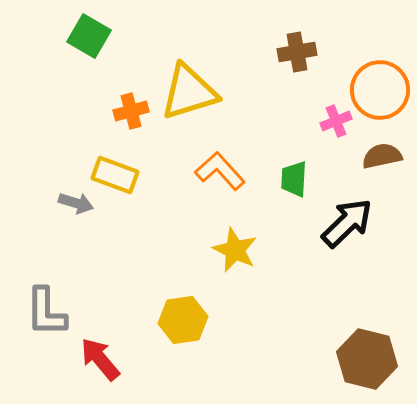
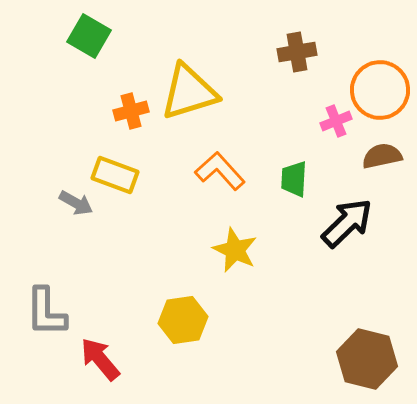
gray arrow: rotated 12 degrees clockwise
